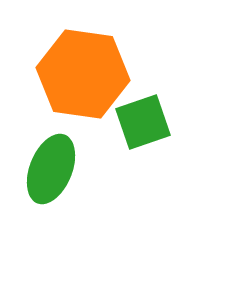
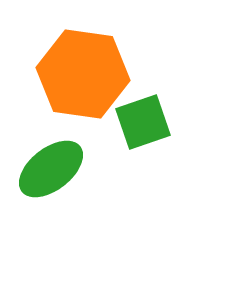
green ellipse: rotated 30 degrees clockwise
